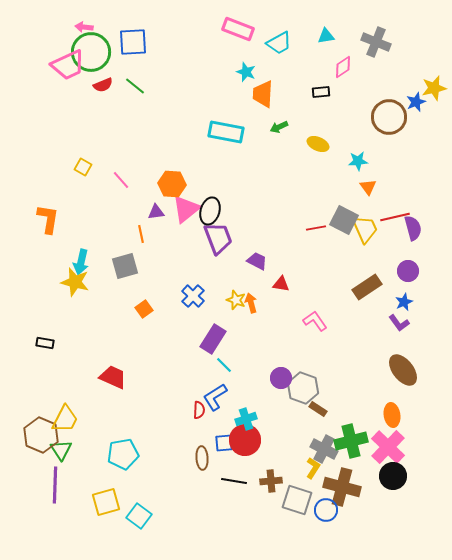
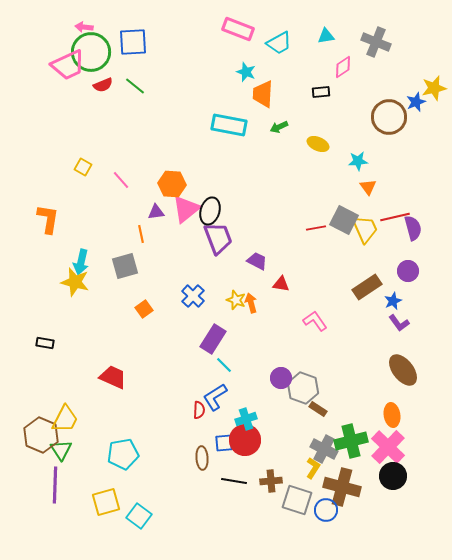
cyan rectangle at (226, 132): moved 3 px right, 7 px up
blue star at (404, 302): moved 11 px left, 1 px up
